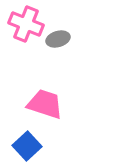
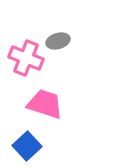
pink cross: moved 34 px down
gray ellipse: moved 2 px down
